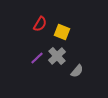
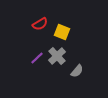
red semicircle: rotated 28 degrees clockwise
